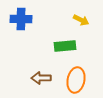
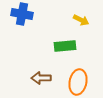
blue cross: moved 1 px right, 5 px up; rotated 10 degrees clockwise
orange ellipse: moved 2 px right, 2 px down
